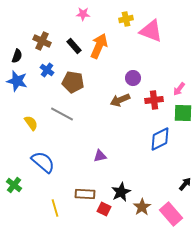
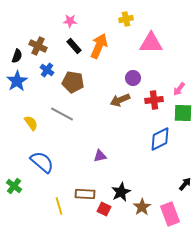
pink star: moved 13 px left, 7 px down
pink triangle: moved 12 px down; rotated 20 degrees counterclockwise
brown cross: moved 4 px left, 5 px down
blue star: rotated 25 degrees clockwise
blue semicircle: moved 1 px left
green cross: moved 1 px down
yellow line: moved 4 px right, 2 px up
pink rectangle: moved 1 px left; rotated 20 degrees clockwise
